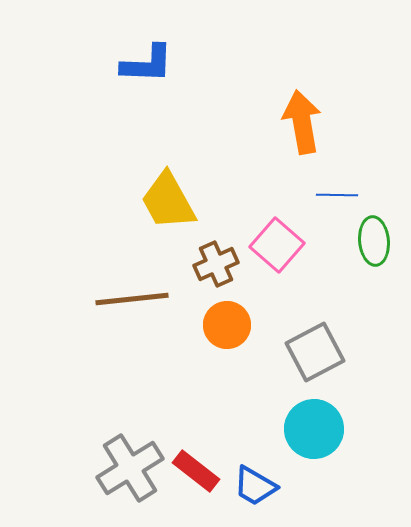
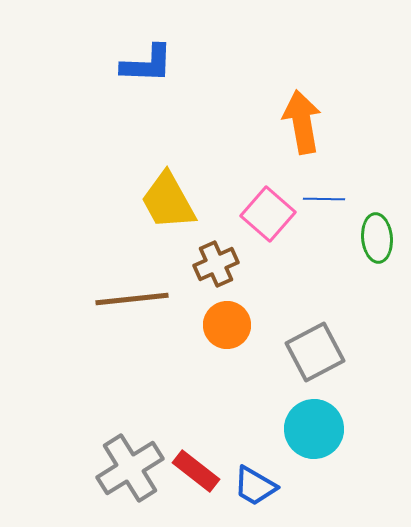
blue line: moved 13 px left, 4 px down
green ellipse: moved 3 px right, 3 px up
pink square: moved 9 px left, 31 px up
